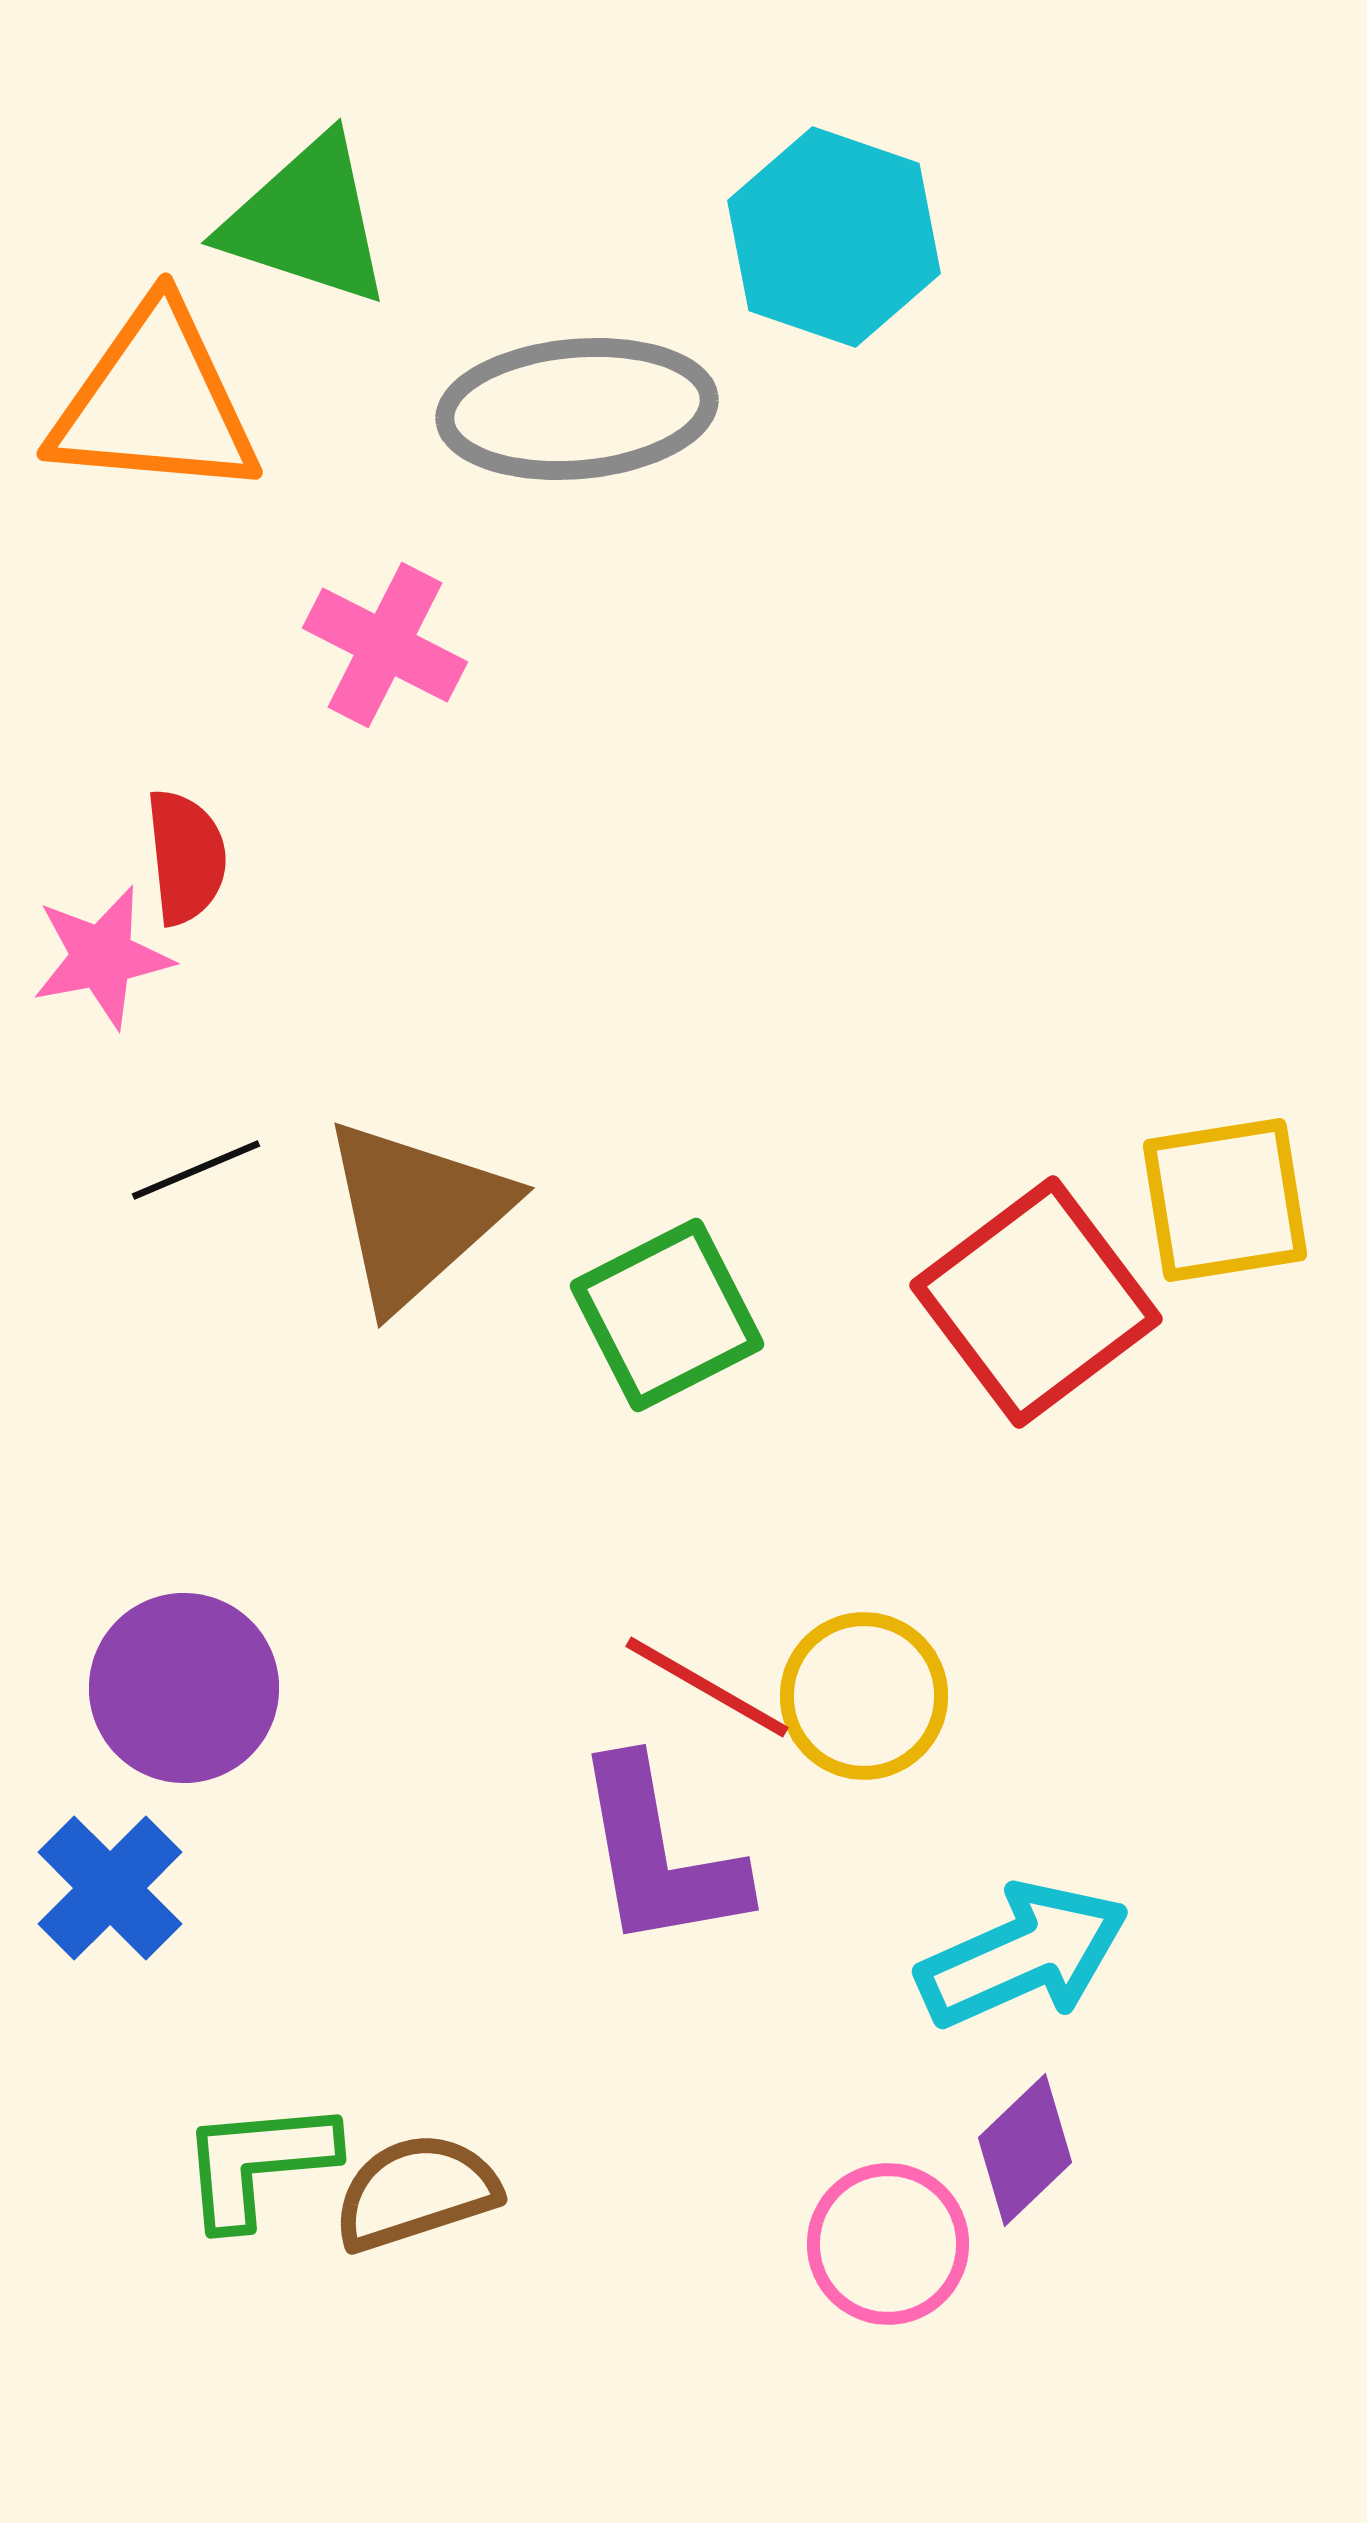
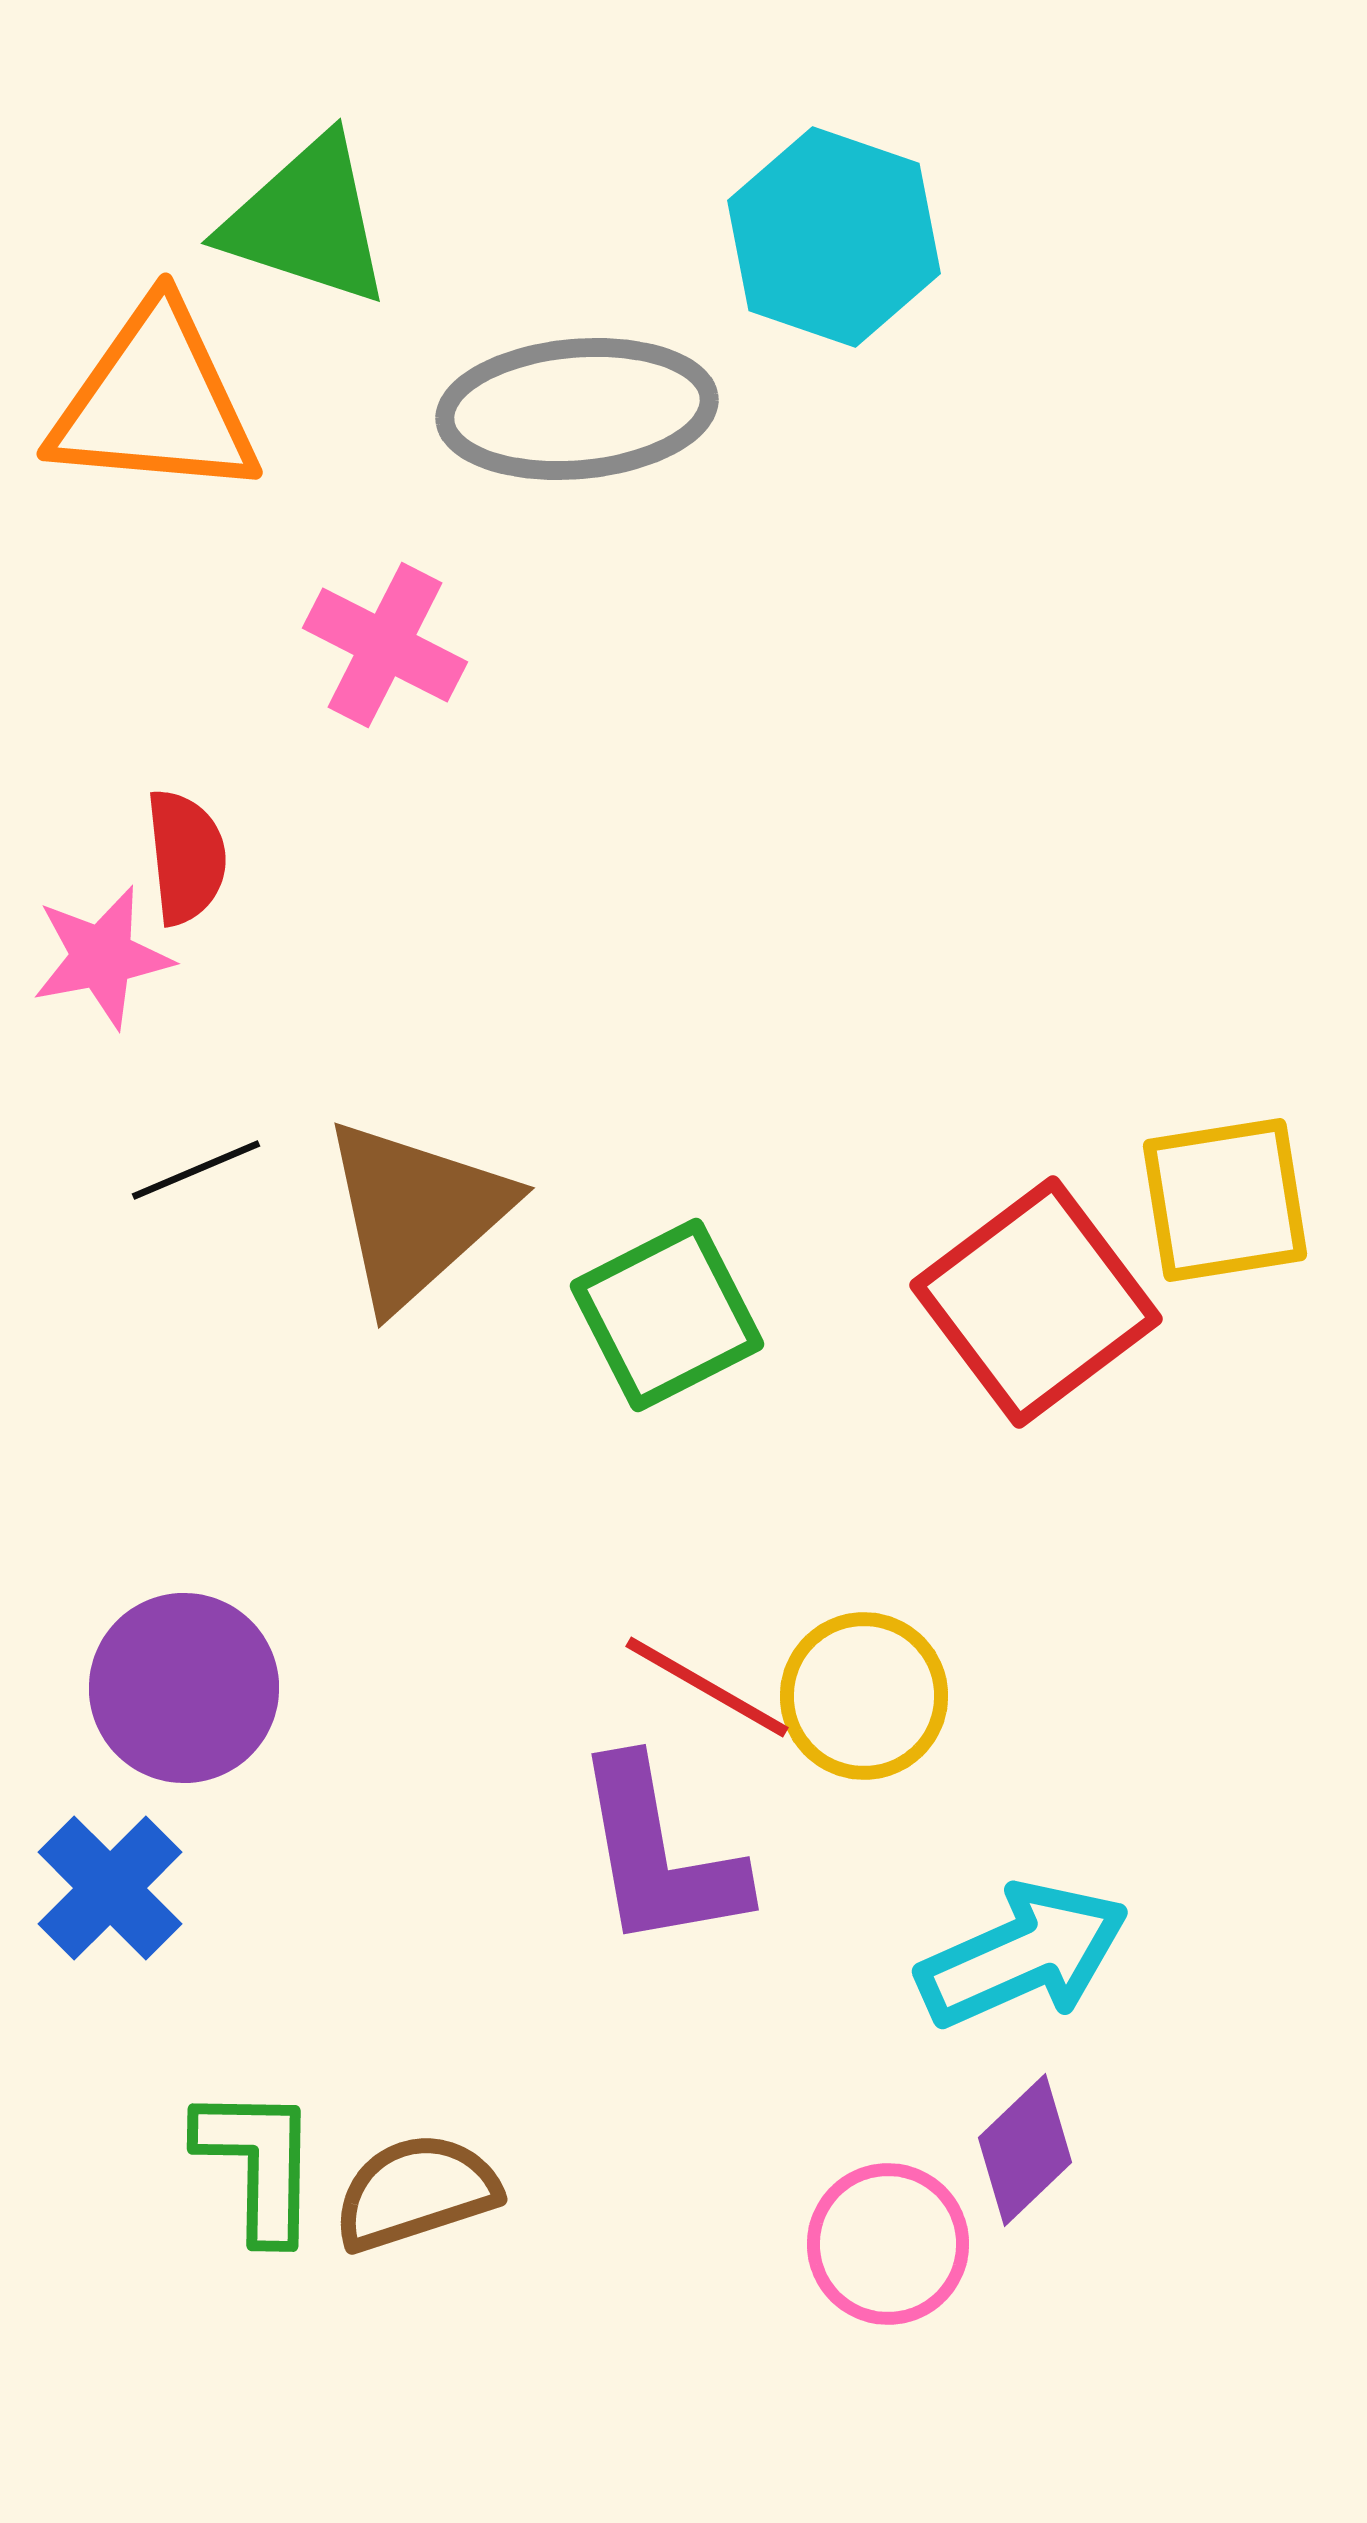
green L-shape: rotated 96 degrees clockwise
